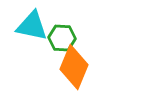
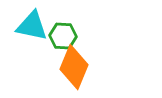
green hexagon: moved 1 px right, 2 px up
